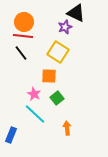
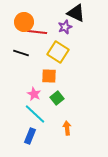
red line: moved 14 px right, 4 px up
black line: rotated 35 degrees counterclockwise
blue rectangle: moved 19 px right, 1 px down
